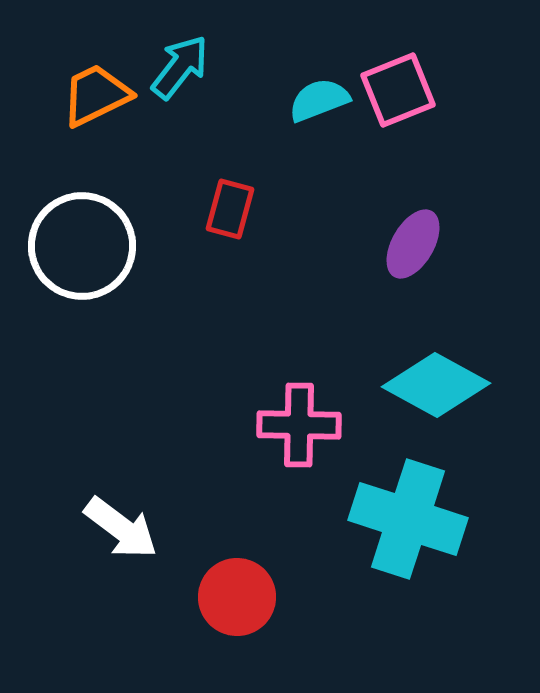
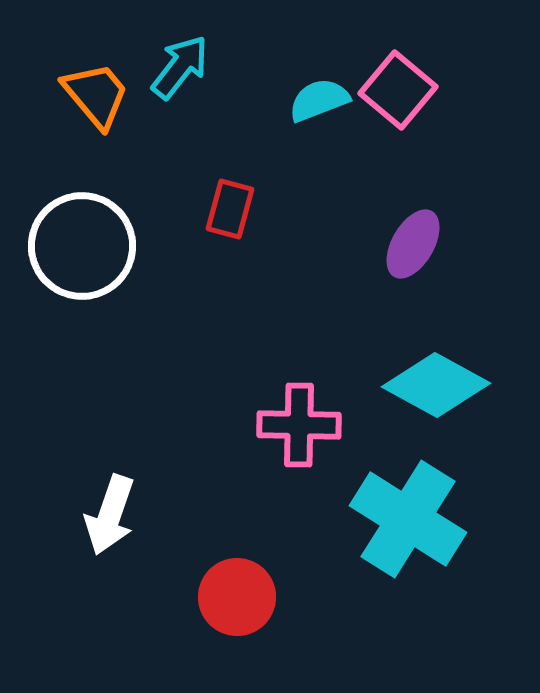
pink square: rotated 28 degrees counterclockwise
orange trapezoid: rotated 76 degrees clockwise
cyan cross: rotated 14 degrees clockwise
white arrow: moved 11 px left, 13 px up; rotated 72 degrees clockwise
